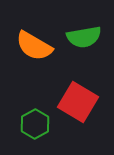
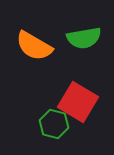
green semicircle: moved 1 px down
green hexagon: moved 19 px right; rotated 16 degrees counterclockwise
